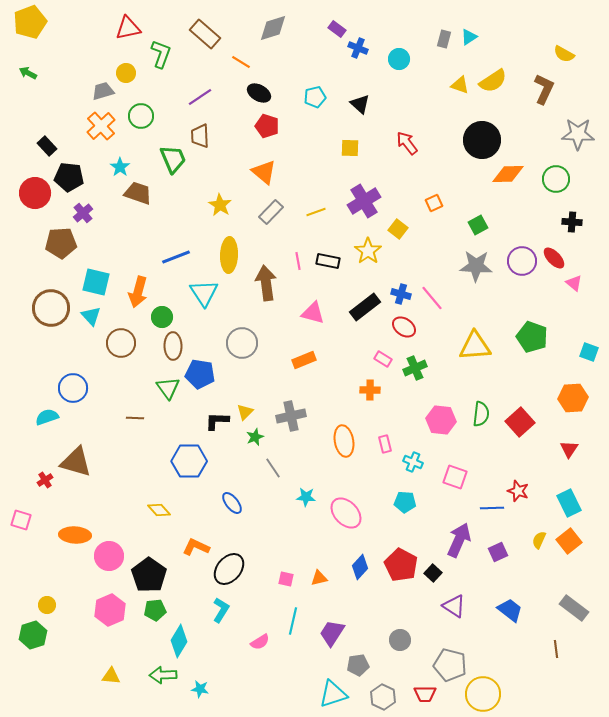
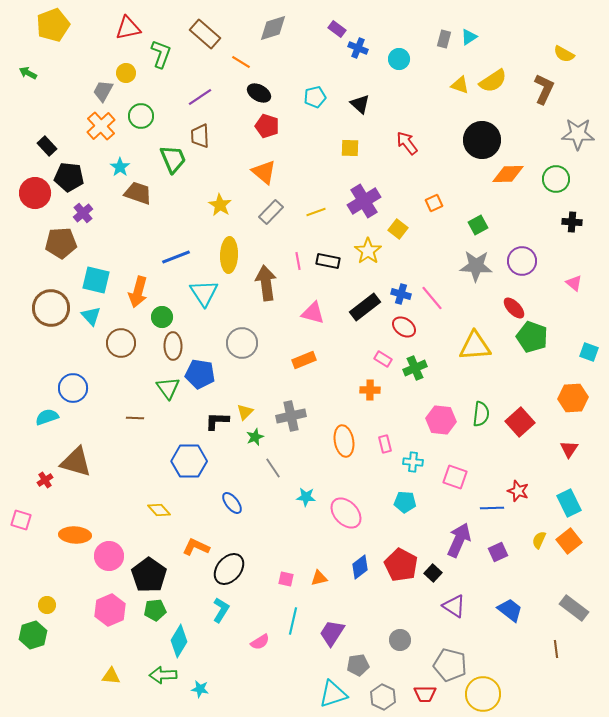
yellow pentagon at (30, 22): moved 23 px right, 3 px down
gray trapezoid at (103, 91): rotated 45 degrees counterclockwise
red ellipse at (554, 258): moved 40 px left, 50 px down
cyan square at (96, 282): moved 2 px up
cyan cross at (413, 462): rotated 18 degrees counterclockwise
blue diamond at (360, 567): rotated 10 degrees clockwise
